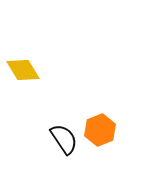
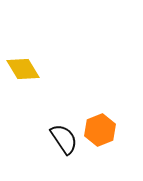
yellow diamond: moved 1 px up
